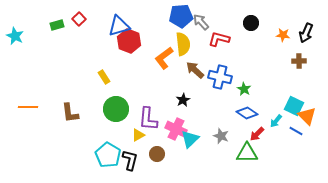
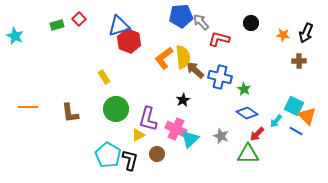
yellow semicircle: moved 13 px down
purple L-shape: rotated 10 degrees clockwise
green triangle: moved 1 px right, 1 px down
